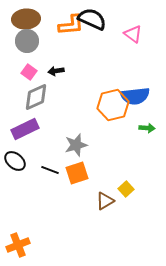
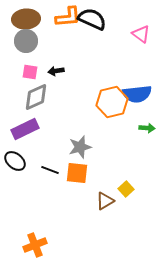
orange L-shape: moved 3 px left, 8 px up
pink triangle: moved 8 px right
gray circle: moved 1 px left
pink square: moved 1 px right; rotated 28 degrees counterclockwise
blue semicircle: moved 2 px right, 2 px up
orange hexagon: moved 1 px left, 3 px up
gray star: moved 4 px right, 2 px down
orange square: rotated 25 degrees clockwise
orange cross: moved 17 px right
